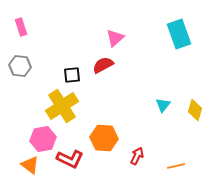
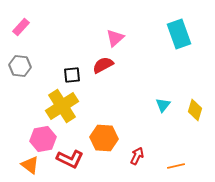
pink rectangle: rotated 60 degrees clockwise
